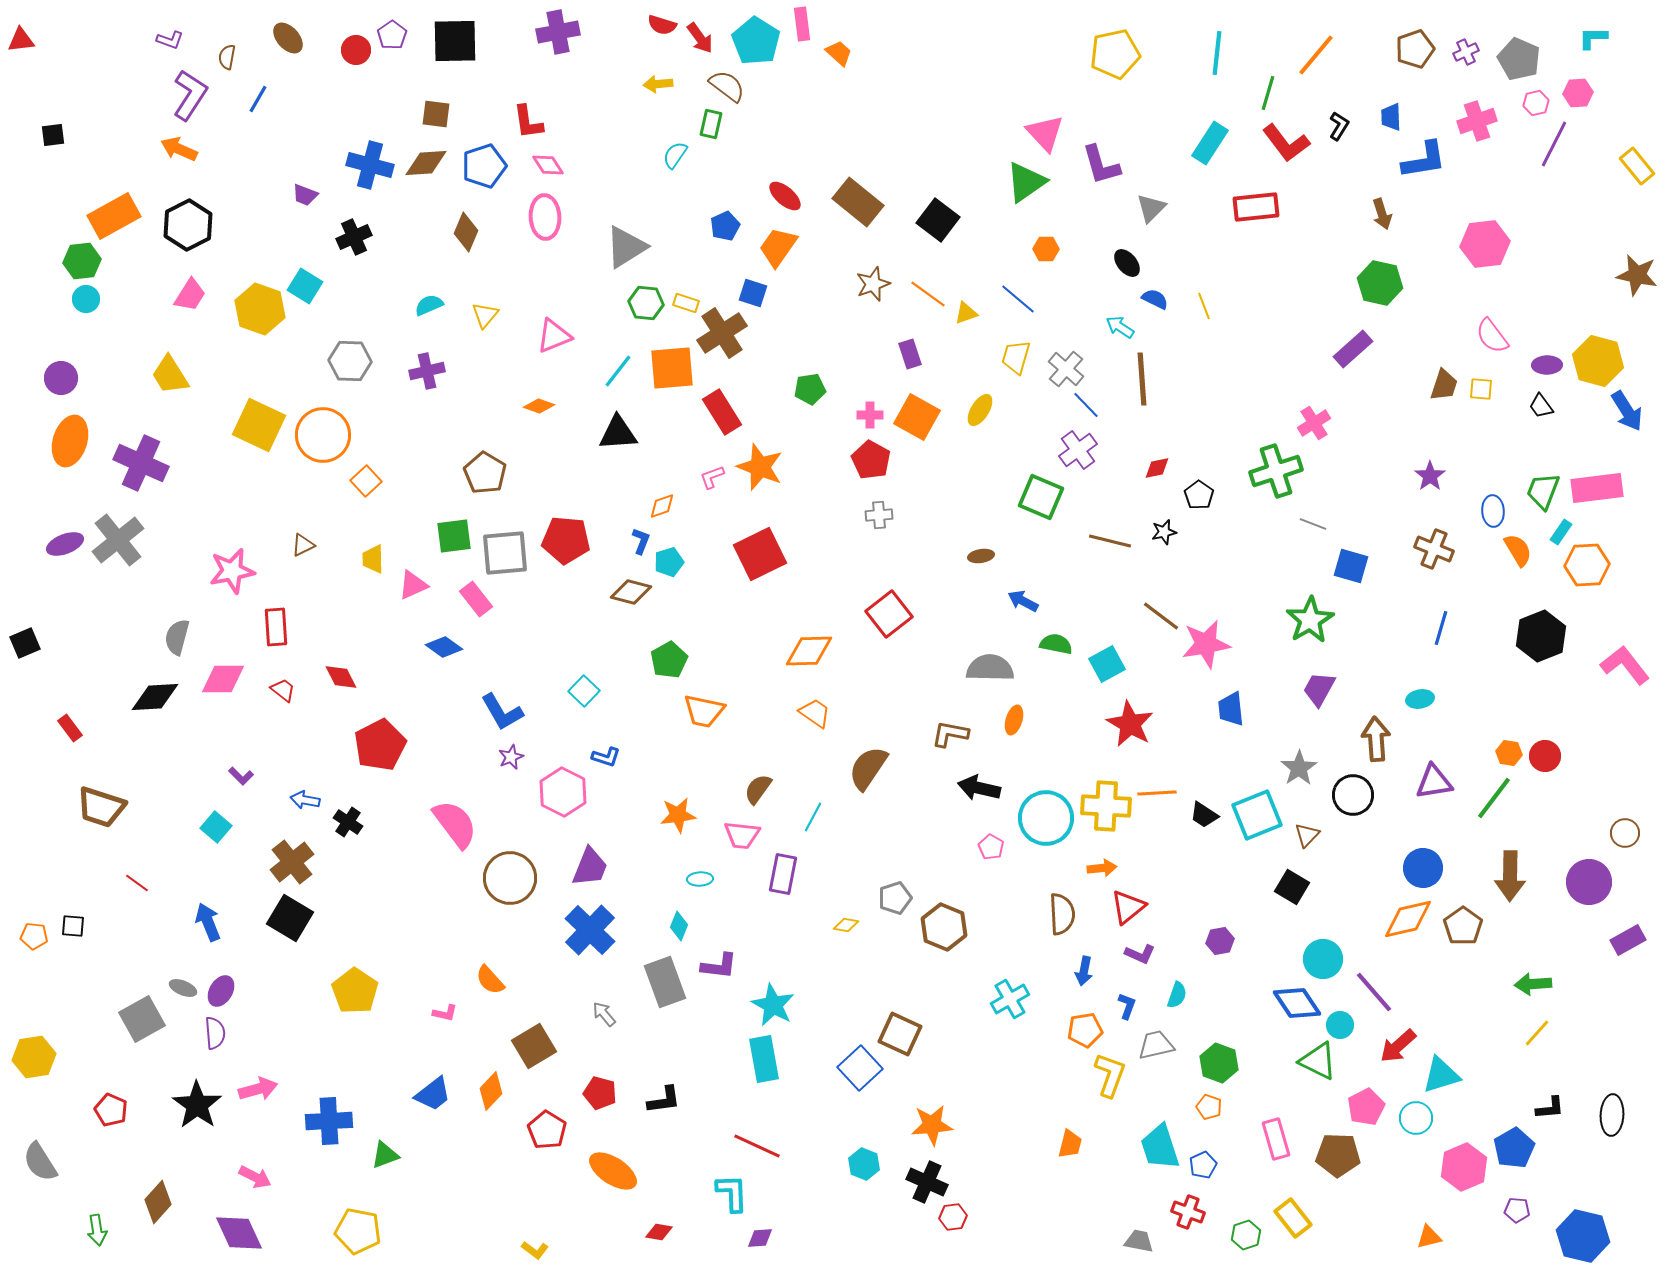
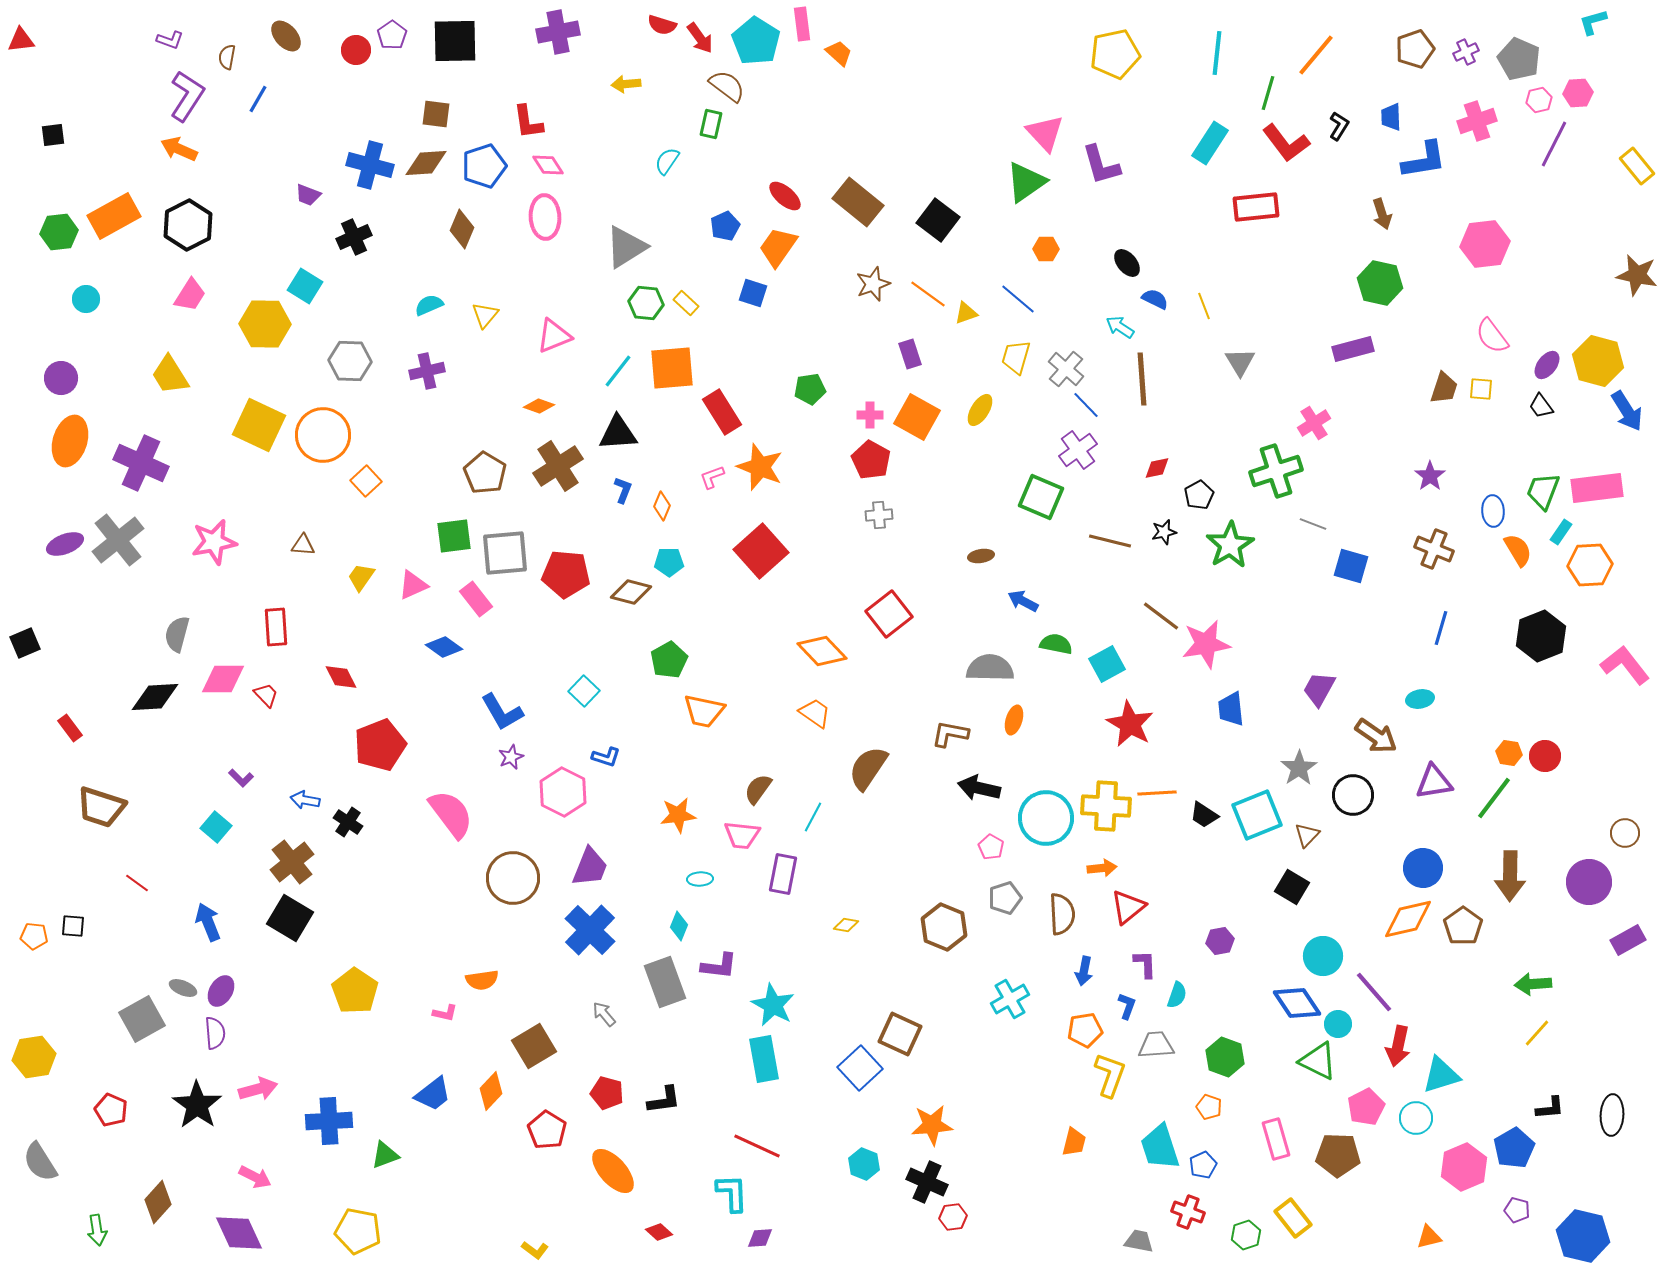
brown ellipse at (288, 38): moved 2 px left, 2 px up
cyan L-shape at (1593, 38): moved 16 px up; rotated 16 degrees counterclockwise
yellow arrow at (658, 84): moved 32 px left
purple L-shape at (190, 95): moved 3 px left, 1 px down
pink hexagon at (1536, 103): moved 3 px right, 3 px up
cyan semicircle at (675, 155): moved 8 px left, 6 px down
purple trapezoid at (305, 195): moved 3 px right
gray triangle at (1151, 208): moved 89 px right, 154 px down; rotated 16 degrees counterclockwise
brown diamond at (466, 232): moved 4 px left, 3 px up
green hexagon at (82, 261): moved 23 px left, 29 px up
yellow rectangle at (686, 303): rotated 25 degrees clockwise
yellow hexagon at (260, 309): moved 5 px right, 15 px down; rotated 18 degrees counterclockwise
brown cross at (722, 333): moved 164 px left, 133 px down
purple rectangle at (1353, 349): rotated 27 degrees clockwise
purple ellipse at (1547, 365): rotated 52 degrees counterclockwise
brown trapezoid at (1444, 385): moved 3 px down
black pentagon at (1199, 495): rotated 8 degrees clockwise
orange diamond at (662, 506): rotated 48 degrees counterclockwise
red pentagon at (566, 540): moved 34 px down
blue L-shape at (641, 541): moved 18 px left, 51 px up
brown triangle at (303, 545): rotated 30 degrees clockwise
red square at (760, 554): moved 1 px right, 3 px up; rotated 16 degrees counterclockwise
yellow trapezoid at (373, 559): moved 12 px left, 18 px down; rotated 36 degrees clockwise
cyan pentagon at (669, 562): rotated 16 degrees clockwise
orange hexagon at (1587, 565): moved 3 px right
pink star at (232, 571): moved 18 px left, 29 px up
green star at (1310, 620): moved 80 px left, 75 px up
gray semicircle at (177, 637): moved 3 px up
orange diamond at (809, 651): moved 13 px right; rotated 48 degrees clockwise
red trapezoid at (283, 690): moved 17 px left, 5 px down; rotated 8 degrees clockwise
brown arrow at (1376, 739): moved 3 px up; rotated 129 degrees clockwise
red pentagon at (380, 745): rotated 6 degrees clockwise
purple L-shape at (241, 776): moved 2 px down
pink semicircle at (455, 824): moved 4 px left, 10 px up
brown circle at (510, 878): moved 3 px right
gray pentagon at (895, 898): moved 110 px right
purple L-shape at (1140, 954): moved 5 px right, 10 px down; rotated 116 degrees counterclockwise
cyan circle at (1323, 959): moved 3 px up
orange semicircle at (490, 980): moved 8 px left; rotated 56 degrees counterclockwise
cyan circle at (1340, 1025): moved 2 px left, 1 px up
gray trapezoid at (1156, 1045): rotated 9 degrees clockwise
red arrow at (1398, 1046): rotated 36 degrees counterclockwise
green hexagon at (1219, 1063): moved 6 px right, 6 px up
red pentagon at (600, 1093): moved 7 px right
orange trapezoid at (1070, 1144): moved 4 px right, 2 px up
orange ellipse at (613, 1171): rotated 15 degrees clockwise
purple pentagon at (1517, 1210): rotated 10 degrees clockwise
red diamond at (659, 1232): rotated 32 degrees clockwise
